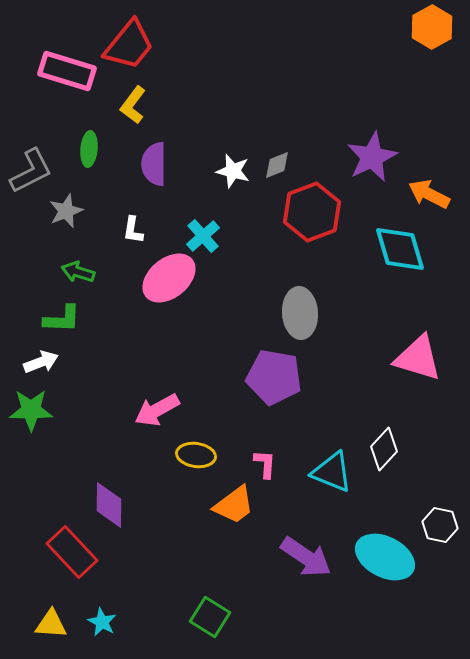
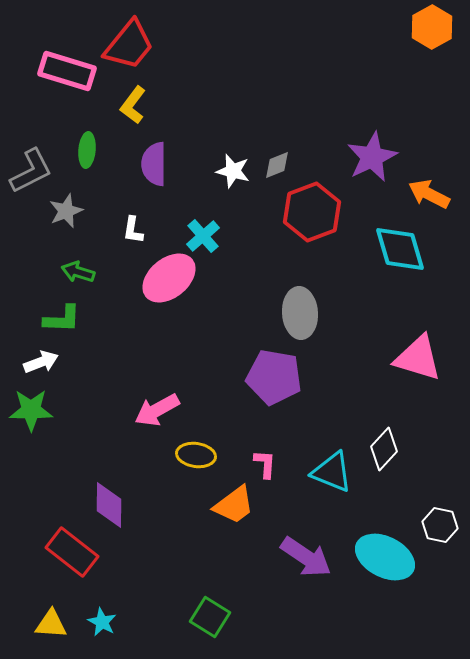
green ellipse: moved 2 px left, 1 px down
red rectangle: rotated 9 degrees counterclockwise
